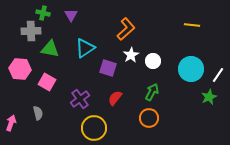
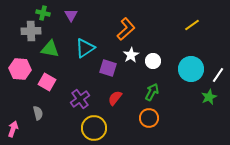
yellow line: rotated 42 degrees counterclockwise
pink arrow: moved 2 px right, 6 px down
